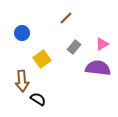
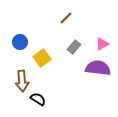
blue circle: moved 2 px left, 9 px down
yellow square: moved 1 px up
